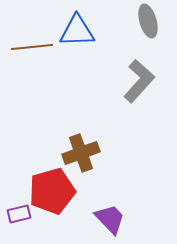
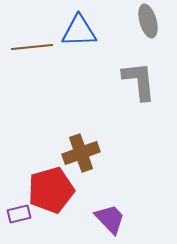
blue triangle: moved 2 px right
gray L-shape: rotated 48 degrees counterclockwise
red pentagon: moved 1 px left, 1 px up
